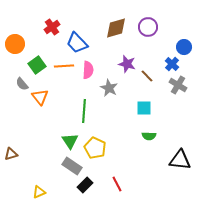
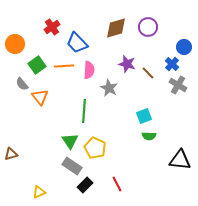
pink semicircle: moved 1 px right
brown line: moved 1 px right, 3 px up
cyan square: moved 8 px down; rotated 21 degrees counterclockwise
